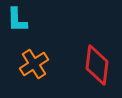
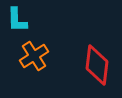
orange cross: moved 8 px up
